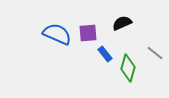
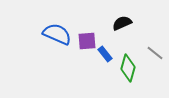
purple square: moved 1 px left, 8 px down
